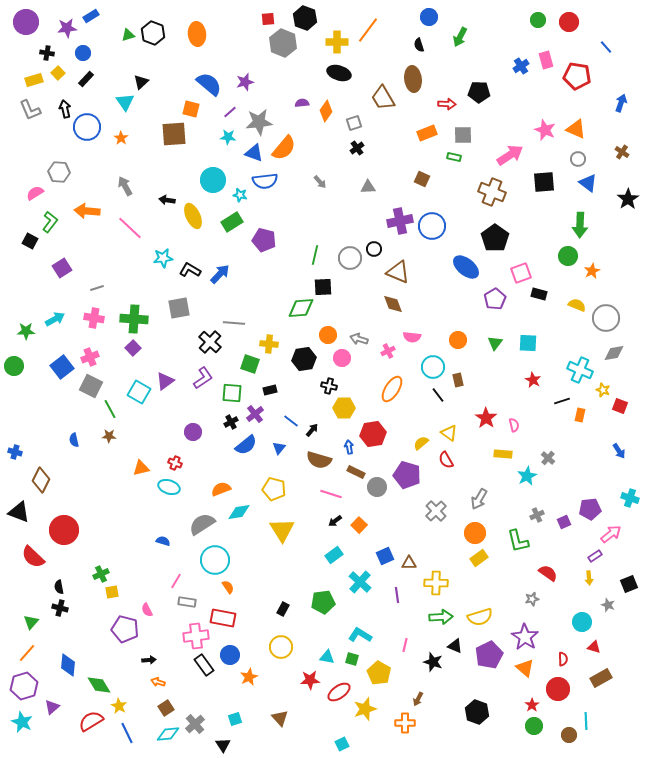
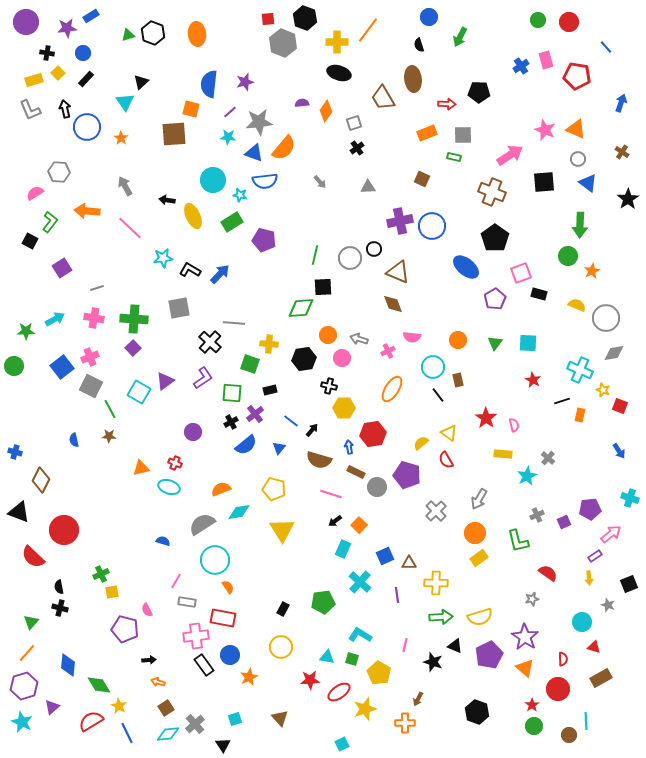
blue semicircle at (209, 84): rotated 124 degrees counterclockwise
cyan rectangle at (334, 555): moved 9 px right, 6 px up; rotated 30 degrees counterclockwise
